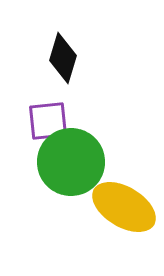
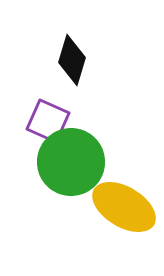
black diamond: moved 9 px right, 2 px down
purple square: rotated 30 degrees clockwise
